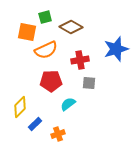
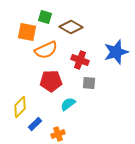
green square: rotated 32 degrees clockwise
blue star: moved 3 px down
red cross: rotated 30 degrees clockwise
